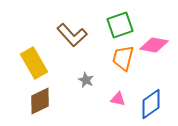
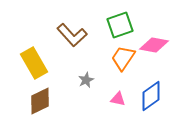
orange trapezoid: rotated 20 degrees clockwise
gray star: rotated 21 degrees clockwise
blue diamond: moved 8 px up
